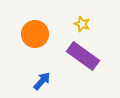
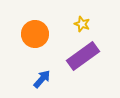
purple rectangle: rotated 72 degrees counterclockwise
blue arrow: moved 2 px up
